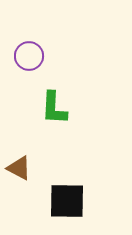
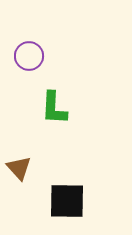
brown triangle: rotated 20 degrees clockwise
